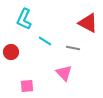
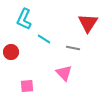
red triangle: rotated 35 degrees clockwise
cyan line: moved 1 px left, 2 px up
